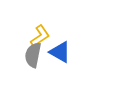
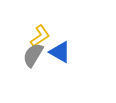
gray semicircle: rotated 20 degrees clockwise
